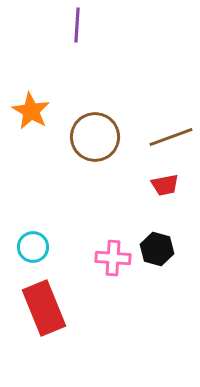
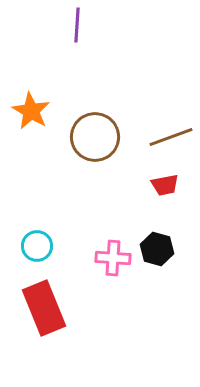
cyan circle: moved 4 px right, 1 px up
